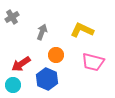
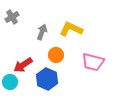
yellow L-shape: moved 11 px left, 1 px up
red arrow: moved 2 px right, 1 px down
cyan circle: moved 3 px left, 3 px up
